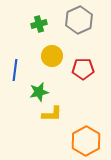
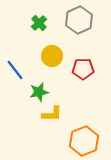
green cross: moved 1 px up; rotated 28 degrees counterclockwise
blue line: rotated 45 degrees counterclockwise
orange hexagon: moved 2 px left; rotated 8 degrees clockwise
